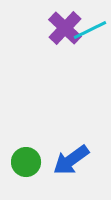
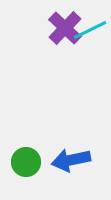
blue arrow: rotated 24 degrees clockwise
